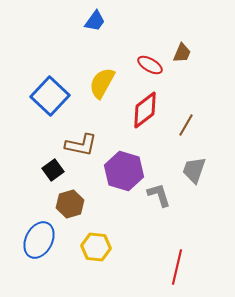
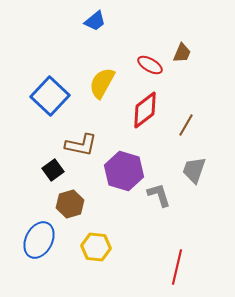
blue trapezoid: rotated 15 degrees clockwise
